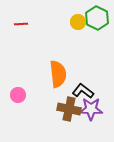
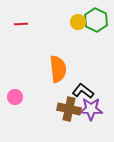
green hexagon: moved 1 px left, 2 px down
orange semicircle: moved 5 px up
pink circle: moved 3 px left, 2 px down
